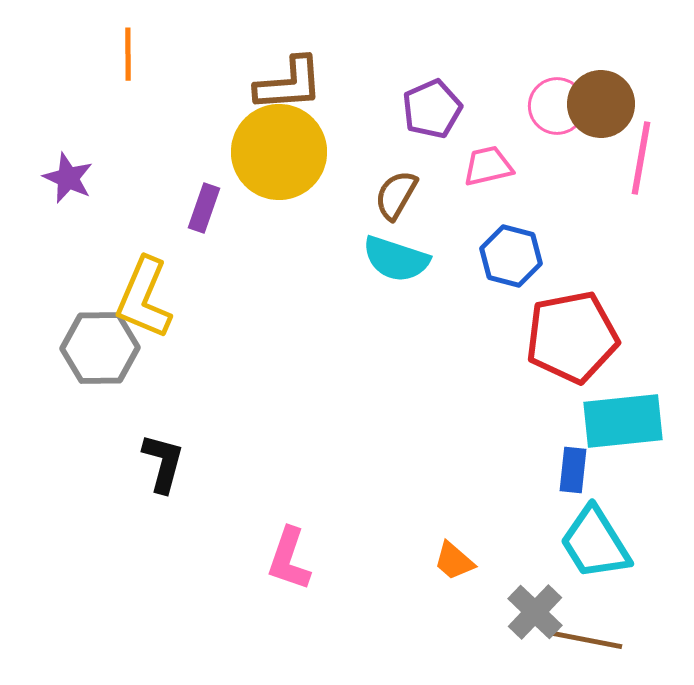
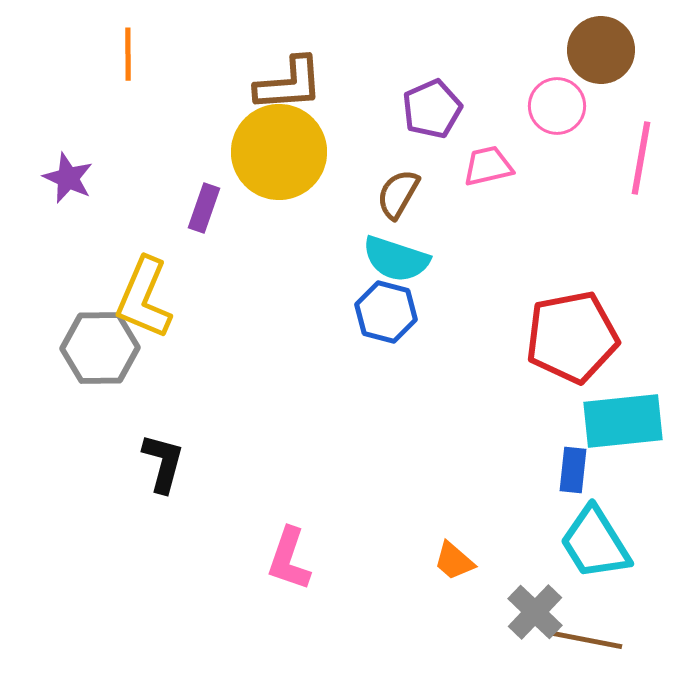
brown circle: moved 54 px up
brown semicircle: moved 2 px right, 1 px up
blue hexagon: moved 125 px left, 56 px down
